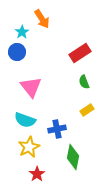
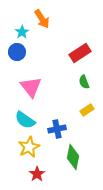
cyan semicircle: rotated 15 degrees clockwise
